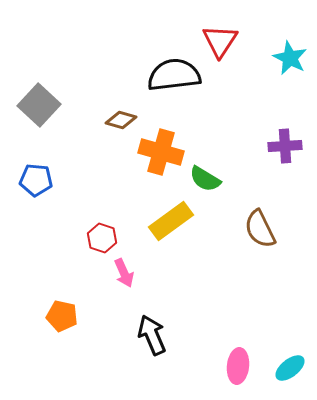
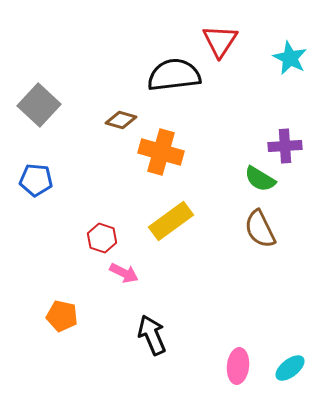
green semicircle: moved 55 px right
pink arrow: rotated 40 degrees counterclockwise
